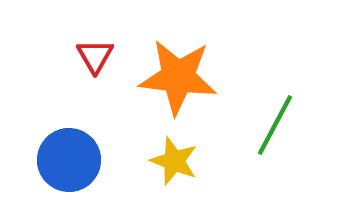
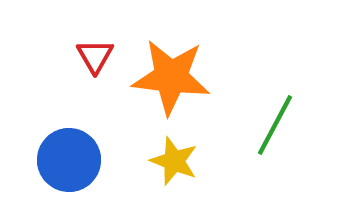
orange star: moved 7 px left
